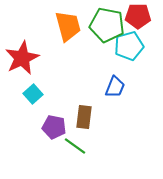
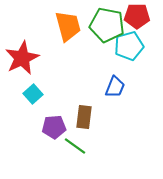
red pentagon: moved 1 px left
purple pentagon: rotated 15 degrees counterclockwise
